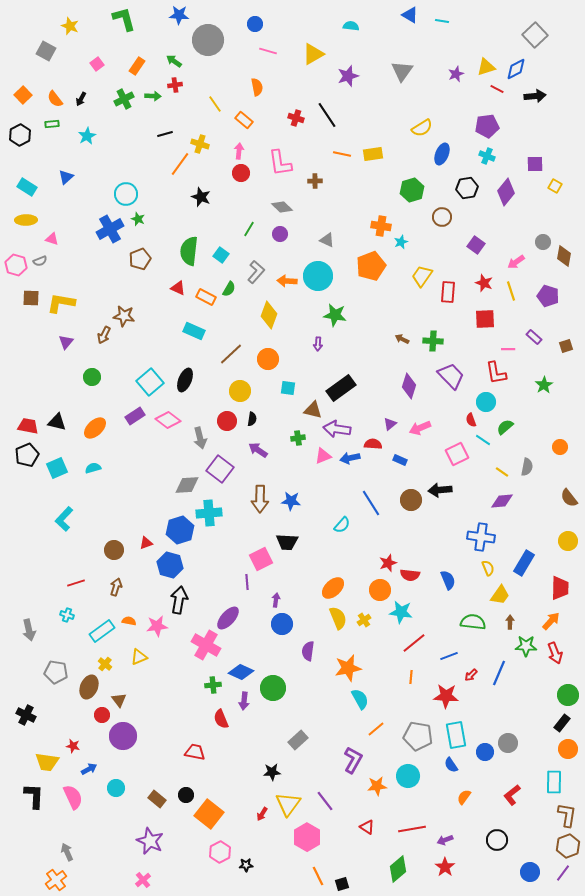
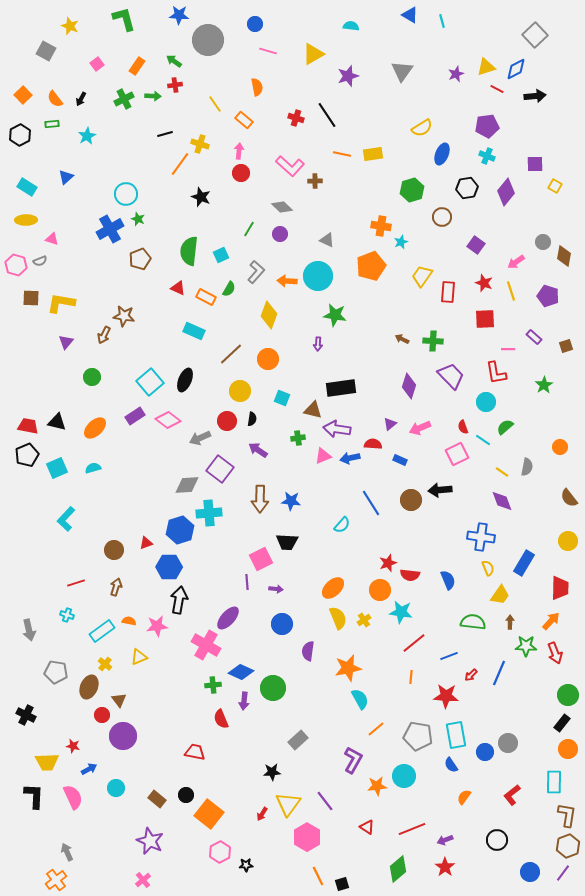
cyan line at (442, 21): rotated 64 degrees clockwise
pink L-shape at (280, 163): moved 10 px right, 3 px down; rotated 40 degrees counterclockwise
cyan square at (221, 255): rotated 28 degrees clockwise
cyan square at (288, 388): moved 6 px left, 10 px down; rotated 14 degrees clockwise
black rectangle at (341, 388): rotated 28 degrees clockwise
red semicircle at (471, 420): moved 8 px left, 7 px down
gray arrow at (200, 438): rotated 80 degrees clockwise
purple diamond at (502, 501): rotated 75 degrees clockwise
cyan L-shape at (64, 519): moved 2 px right
blue hexagon at (170, 565): moved 1 px left, 2 px down; rotated 15 degrees counterclockwise
purple arrow at (276, 600): moved 11 px up; rotated 88 degrees clockwise
yellow trapezoid at (47, 762): rotated 10 degrees counterclockwise
cyan circle at (408, 776): moved 4 px left
red line at (412, 829): rotated 12 degrees counterclockwise
